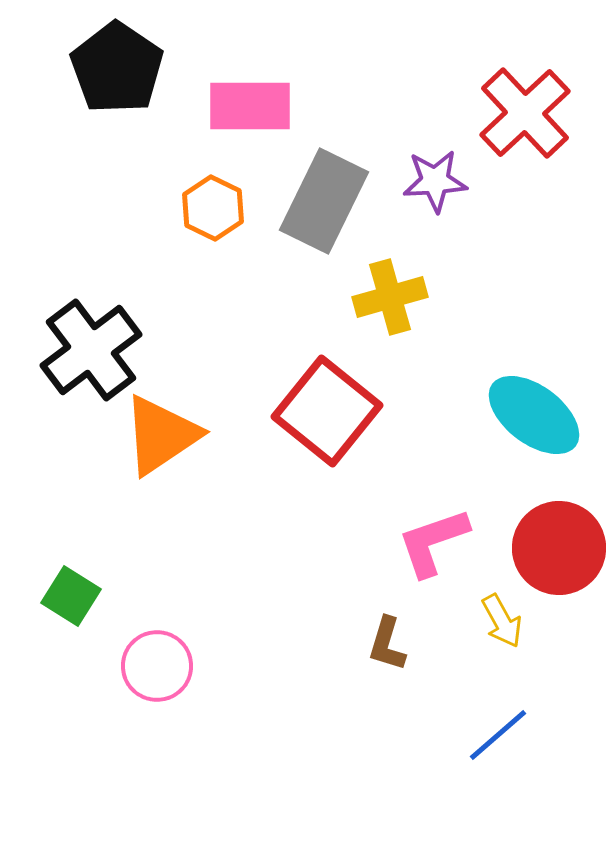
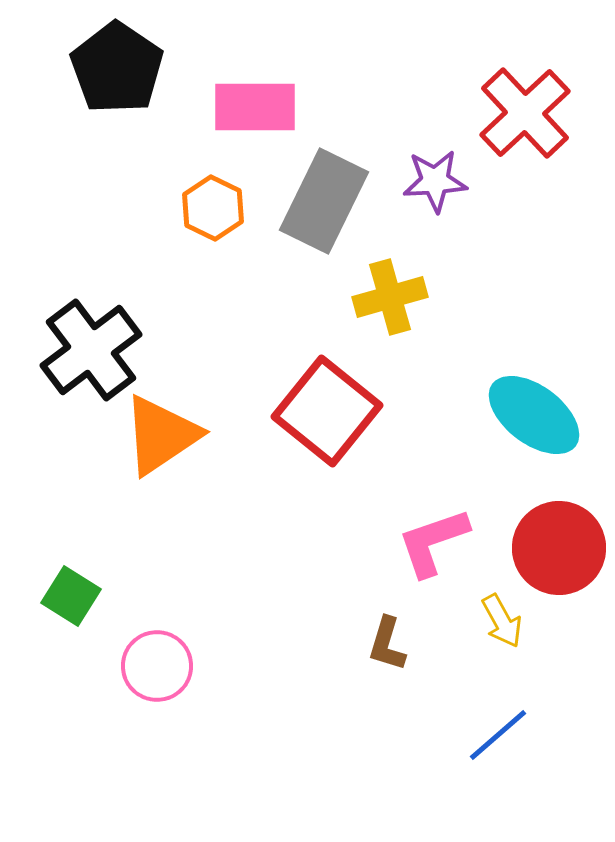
pink rectangle: moved 5 px right, 1 px down
